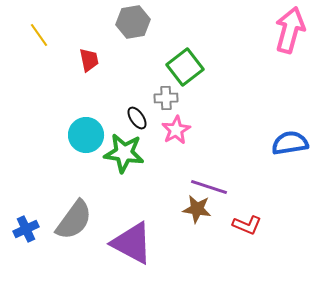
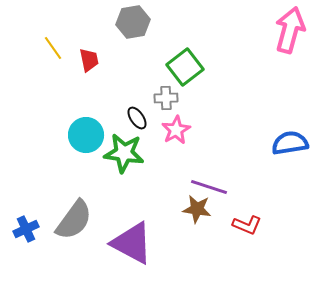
yellow line: moved 14 px right, 13 px down
